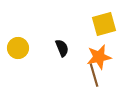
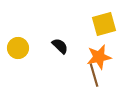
black semicircle: moved 2 px left, 2 px up; rotated 24 degrees counterclockwise
